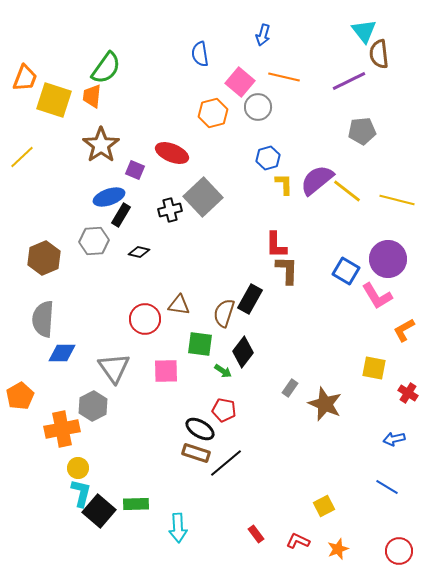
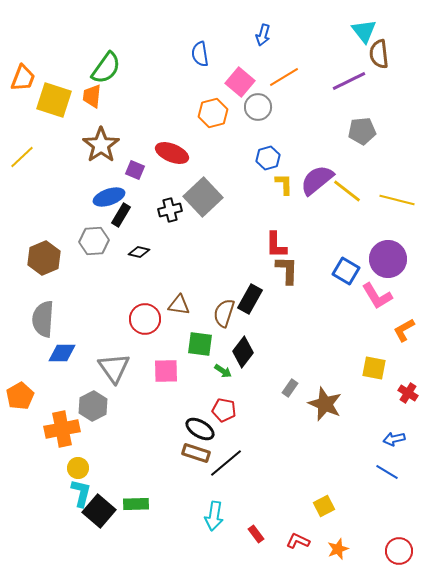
orange line at (284, 77): rotated 44 degrees counterclockwise
orange trapezoid at (25, 78): moved 2 px left
blue line at (387, 487): moved 15 px up
cyan arrow at (178, 528): moved 36 px right, 12 px up; rotated 12 degrees clockwise
